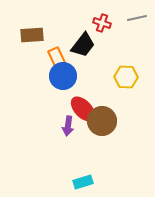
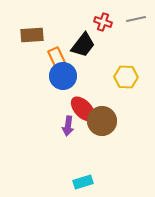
gray line: moved 1 px left, 1 px down
red cross: moved 1 px right, 1 px up
